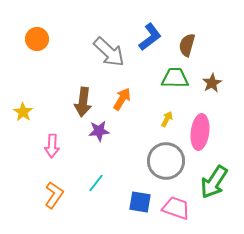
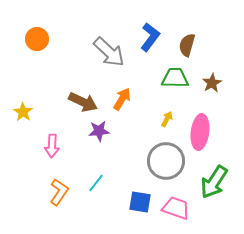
blue L-shape: rotated 16 degrees counterclockwise
brown arrow: rotated 72 degrees counterclockwise
orange L-shape: moved 5 px right, 3 px up
